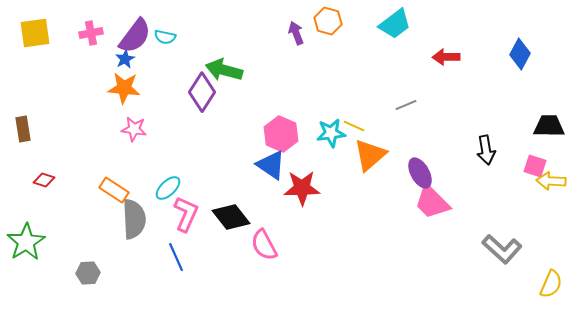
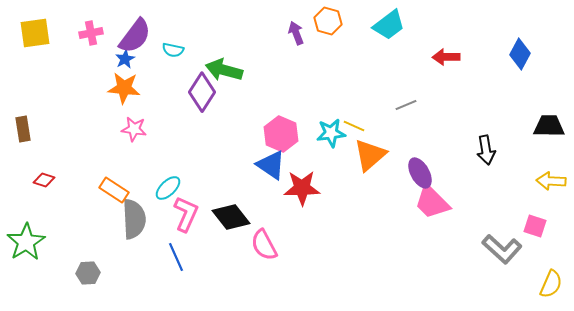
cyan trapezoid: moved 6 px left, 1 px down
cyan semicircle: moved 8 px right, 13 px down
pink square: moved 60 px down
